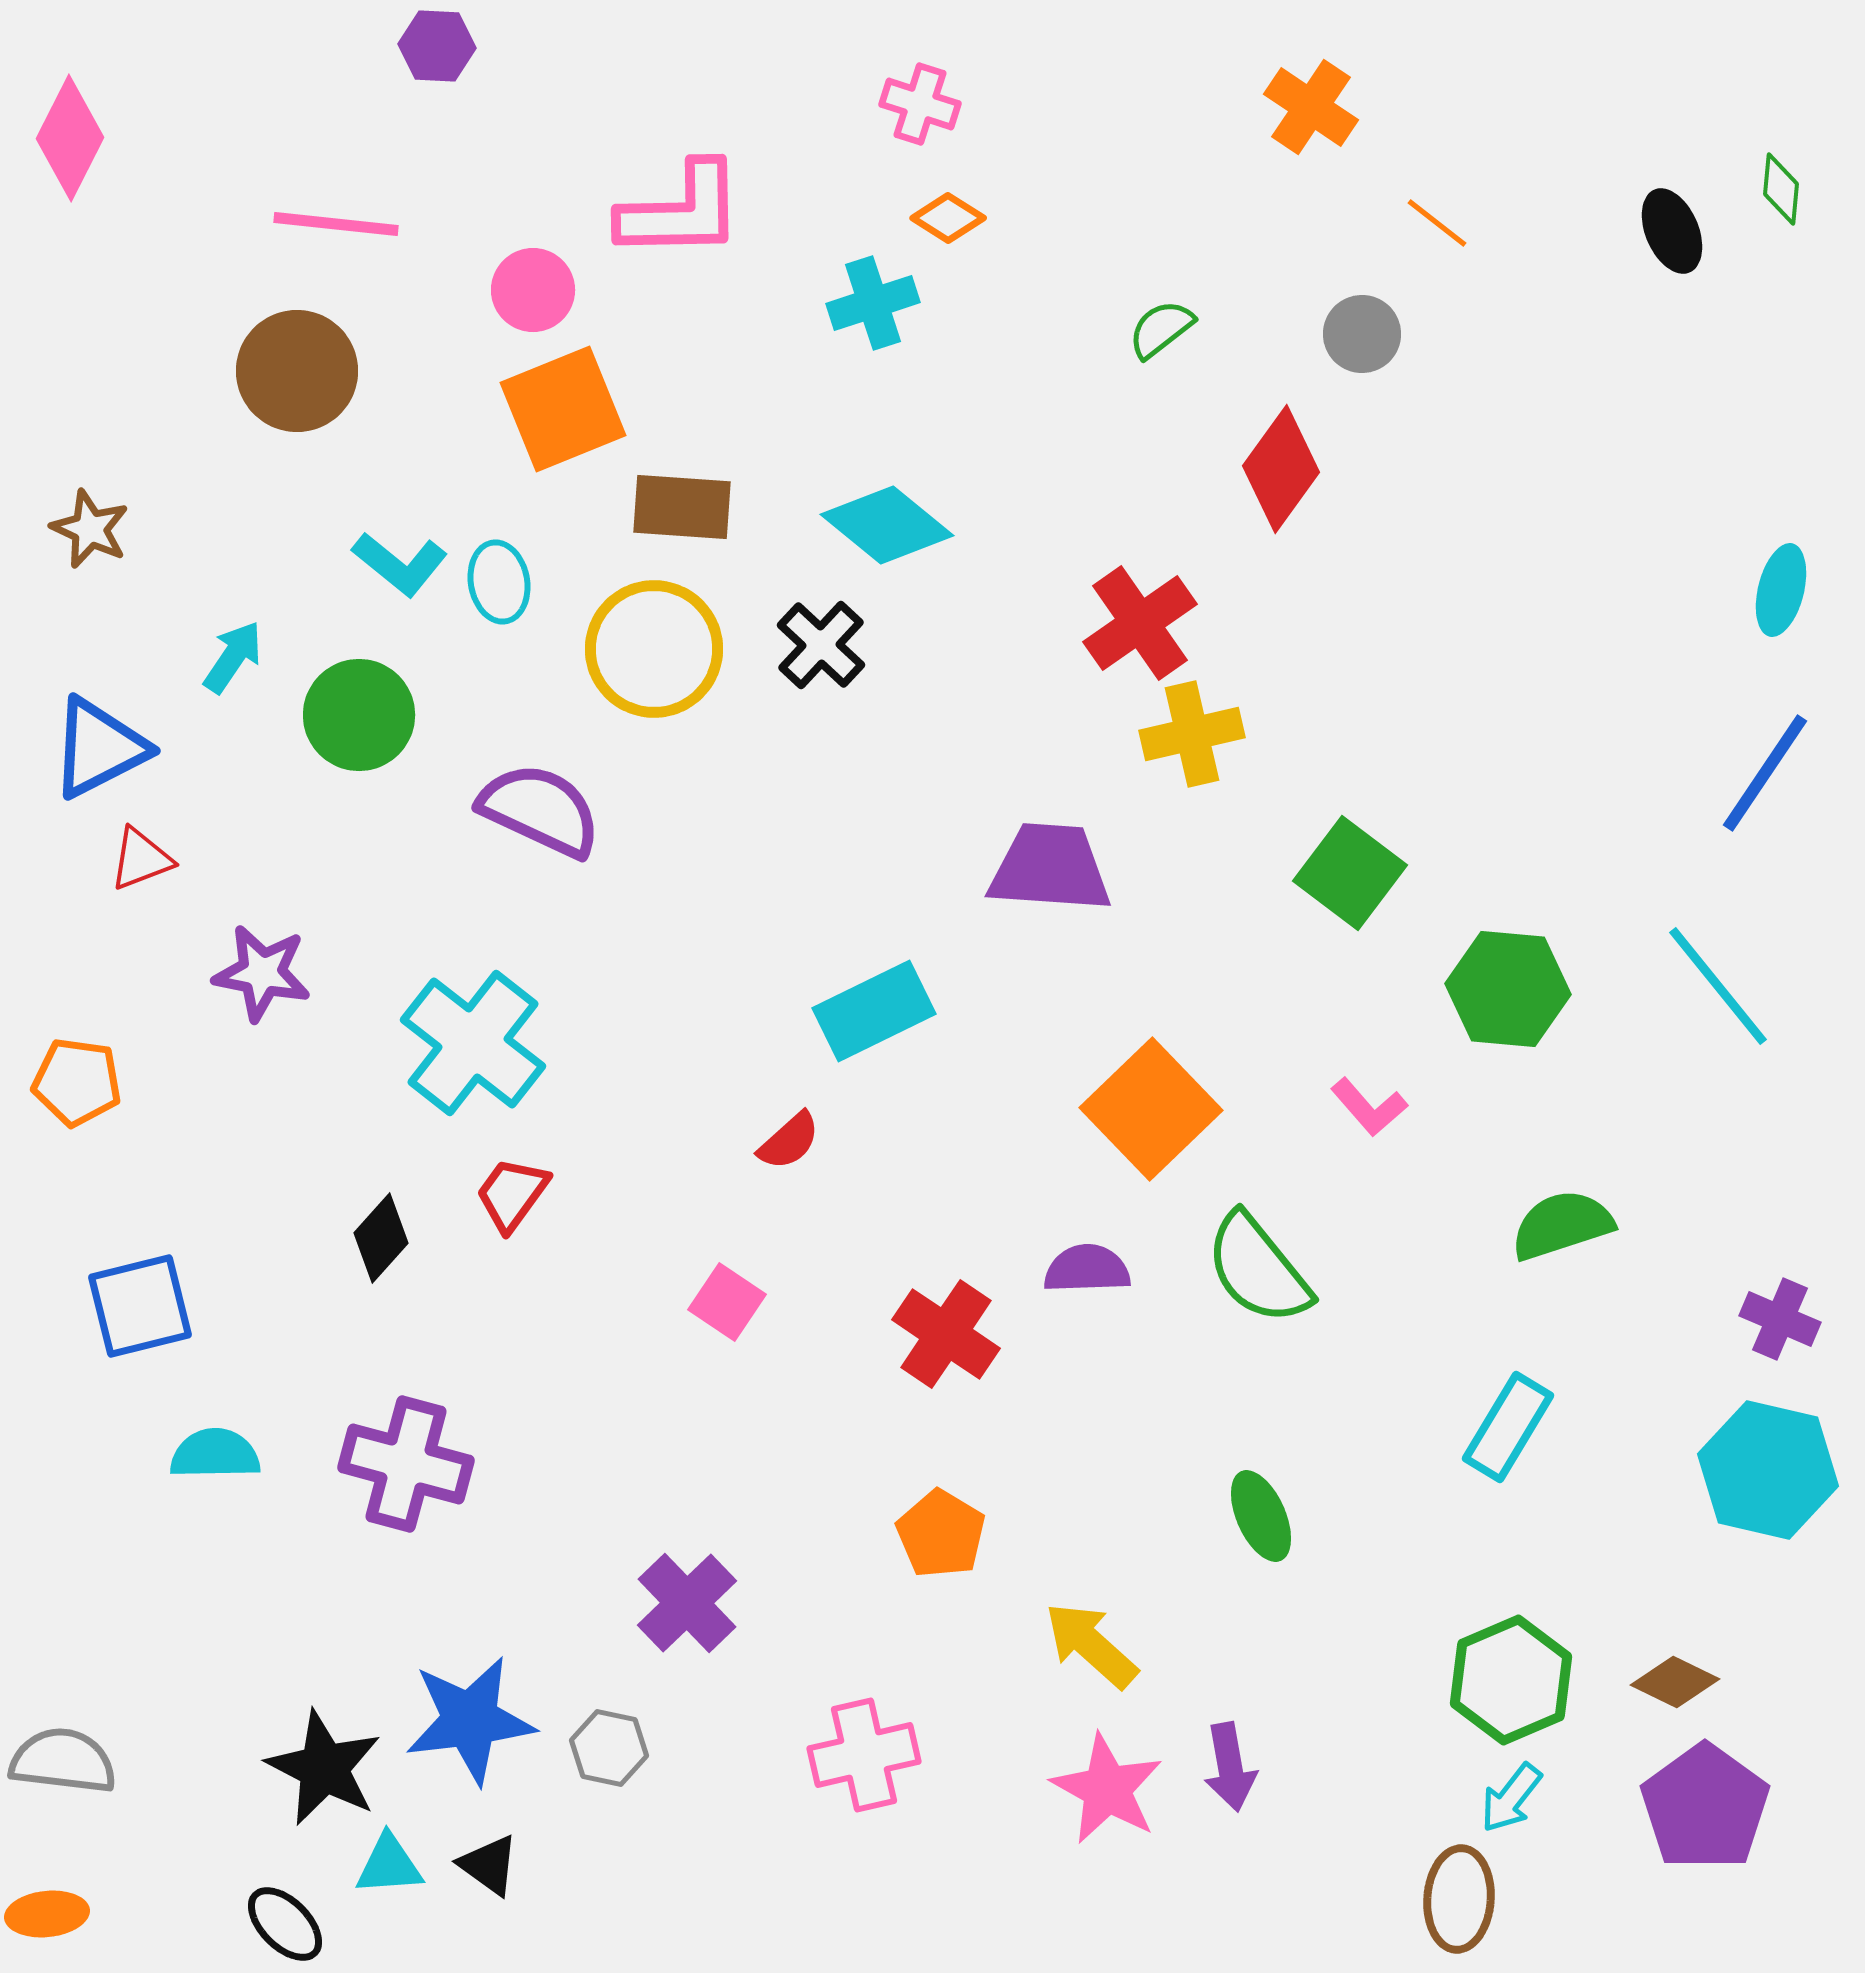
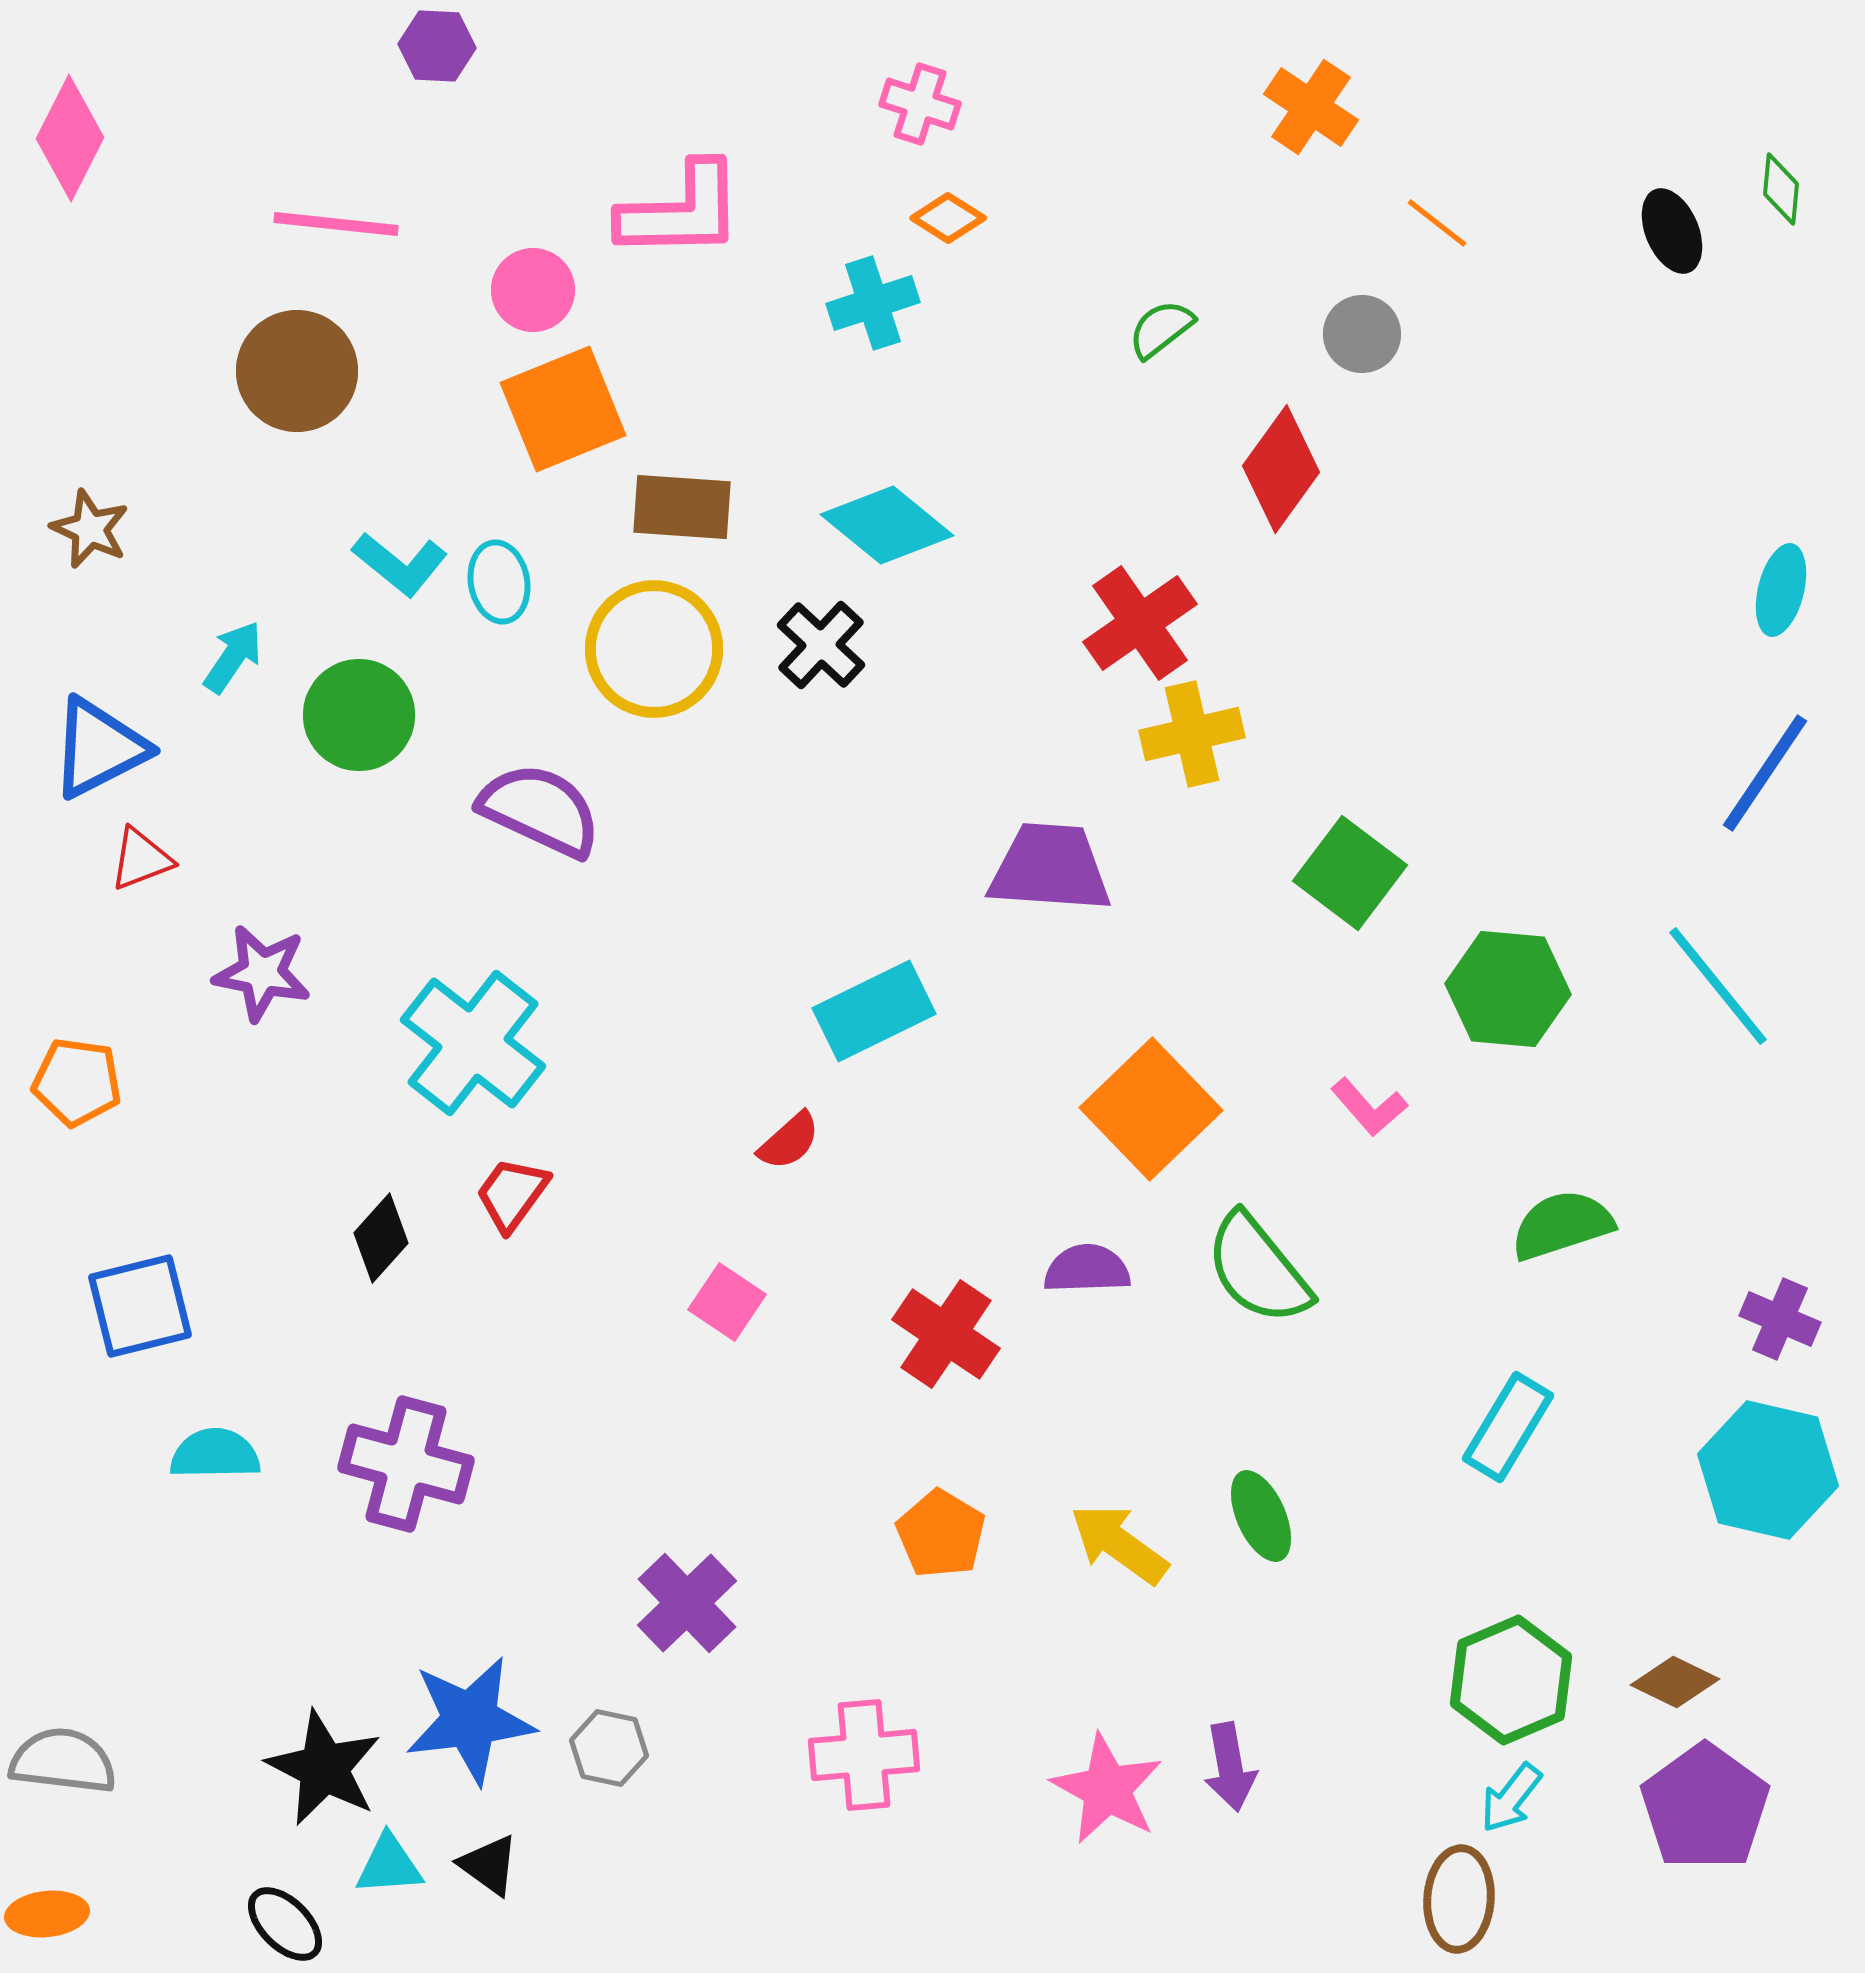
yellow arrow at (1091, 1645): moved 28 px right, 101 px up; rotated 6 degrees counterclockwise
pink cross at (864, 1755): rotated 8 degrees clockwise
